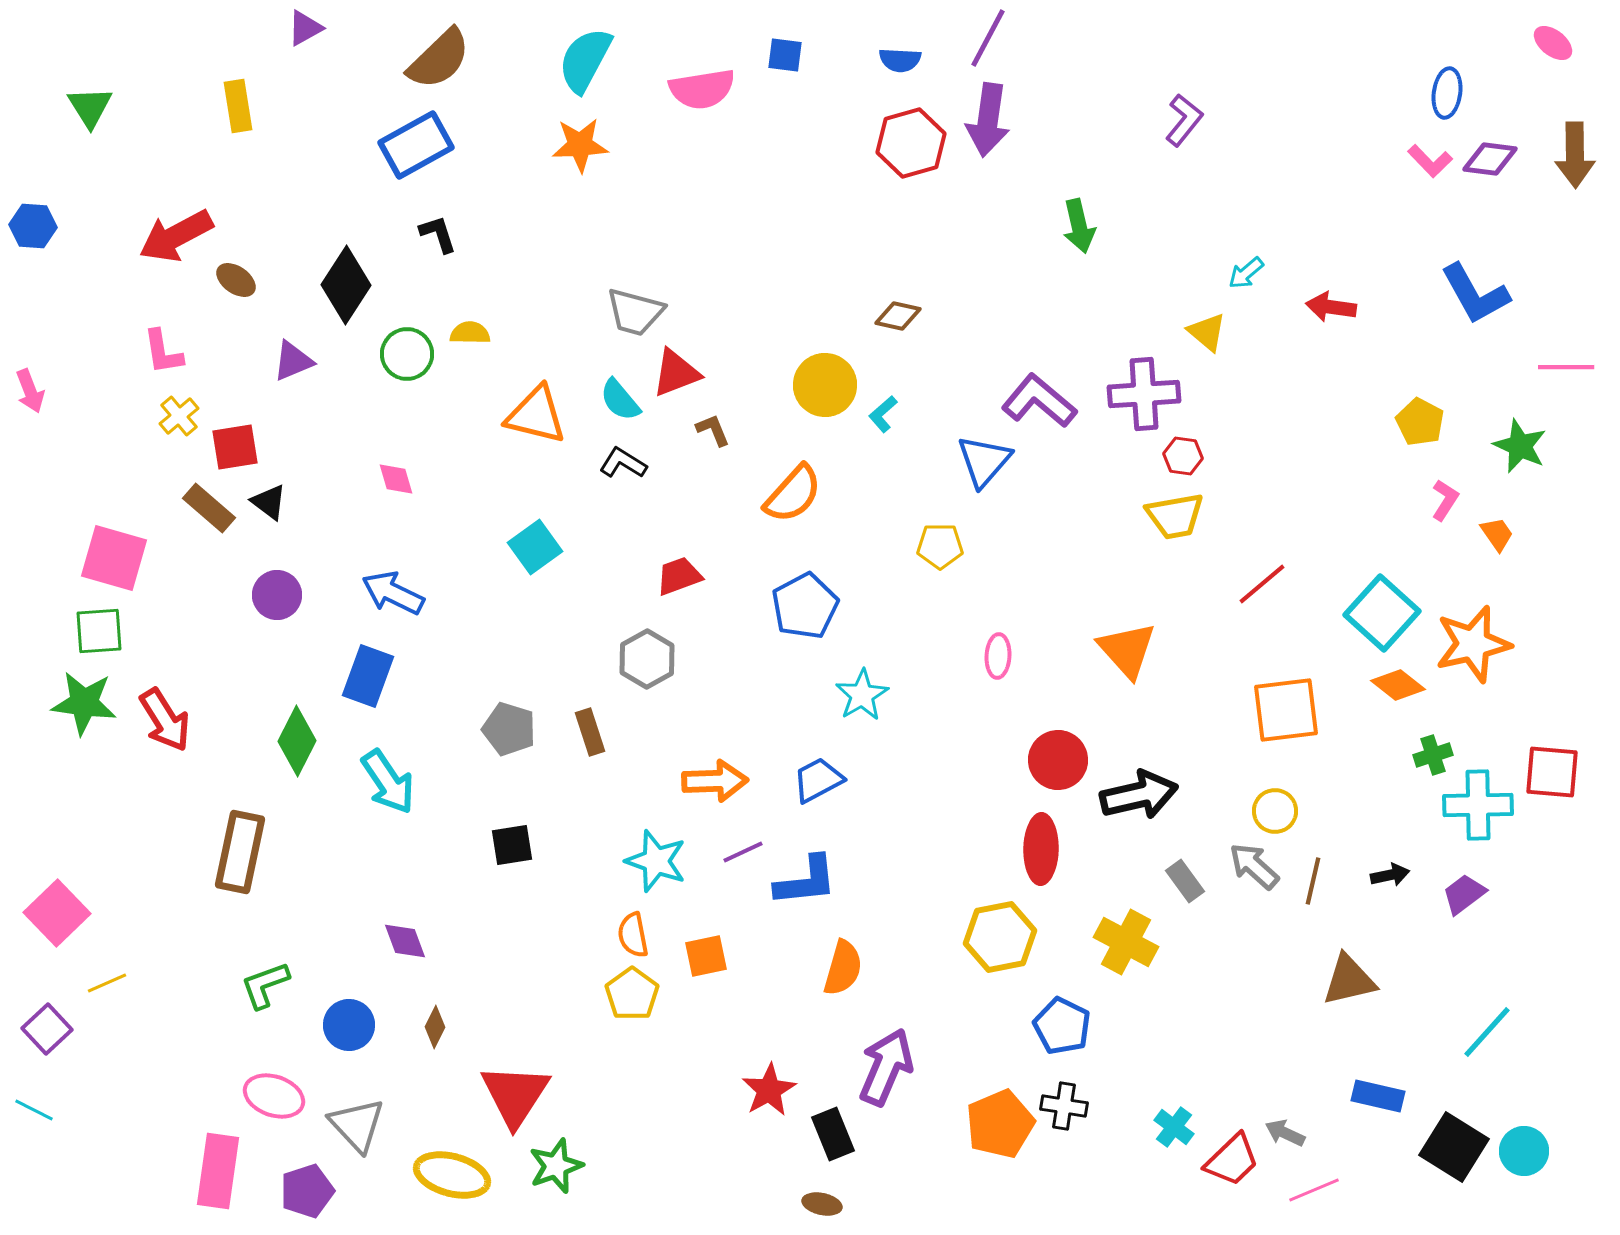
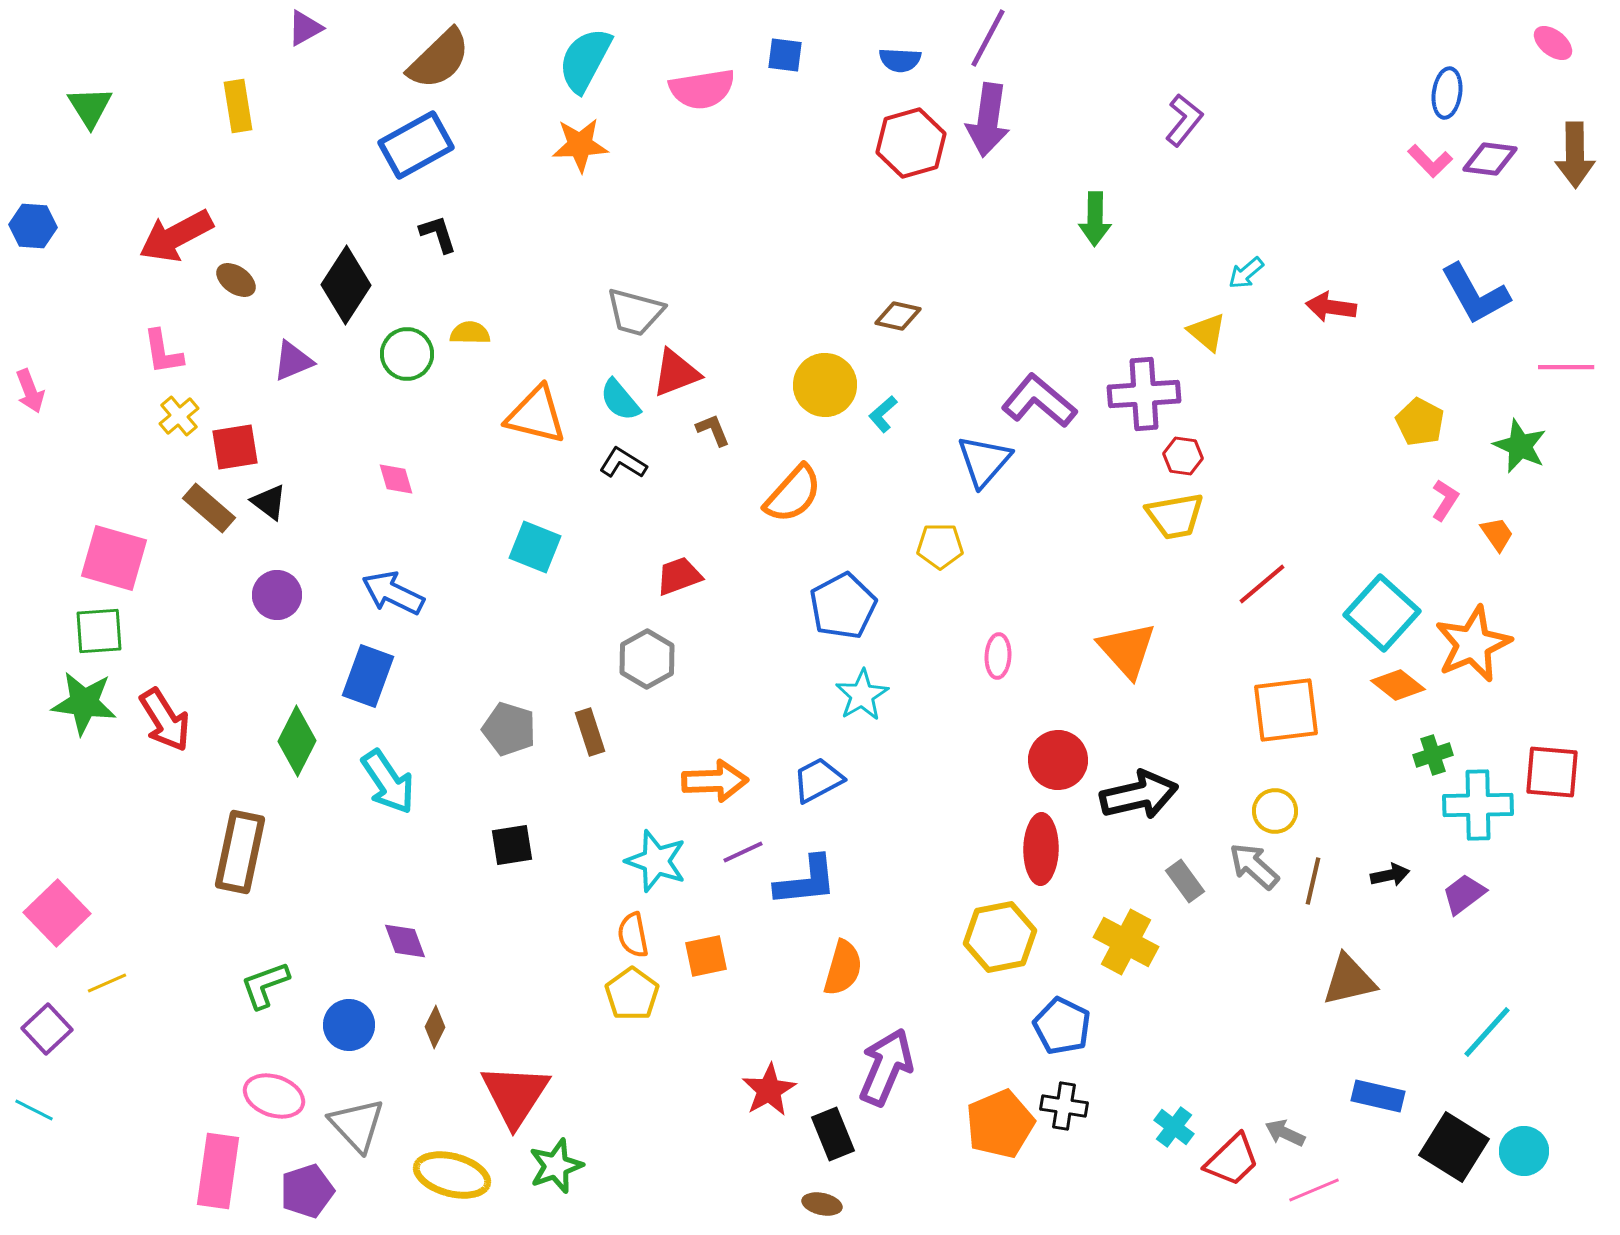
green arrow at (1079, 226): moved 16 px right, 7 px up; rotated 14 degrees clockwise
cyan square at (535, 547): rotated 32 degrees counterclockwise
blue pentagon at (805, 606): moved 38 px right
orange star at (1473, 644): rotated 10 degrees counterclockwise
